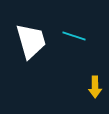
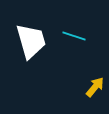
yellow arrow: rotated 140 degrees counterclockwise
